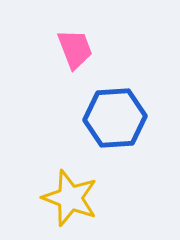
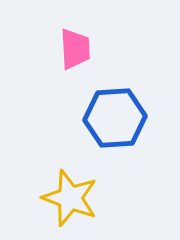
pink trapezoid: rotated 18 degrees clockwise
